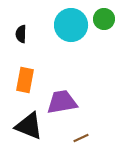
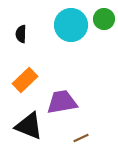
orange rectangle: rotated 35 degrees clockwise
